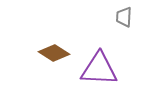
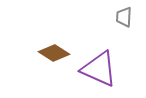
purple triangle: rotated 21 degrees clockwise
